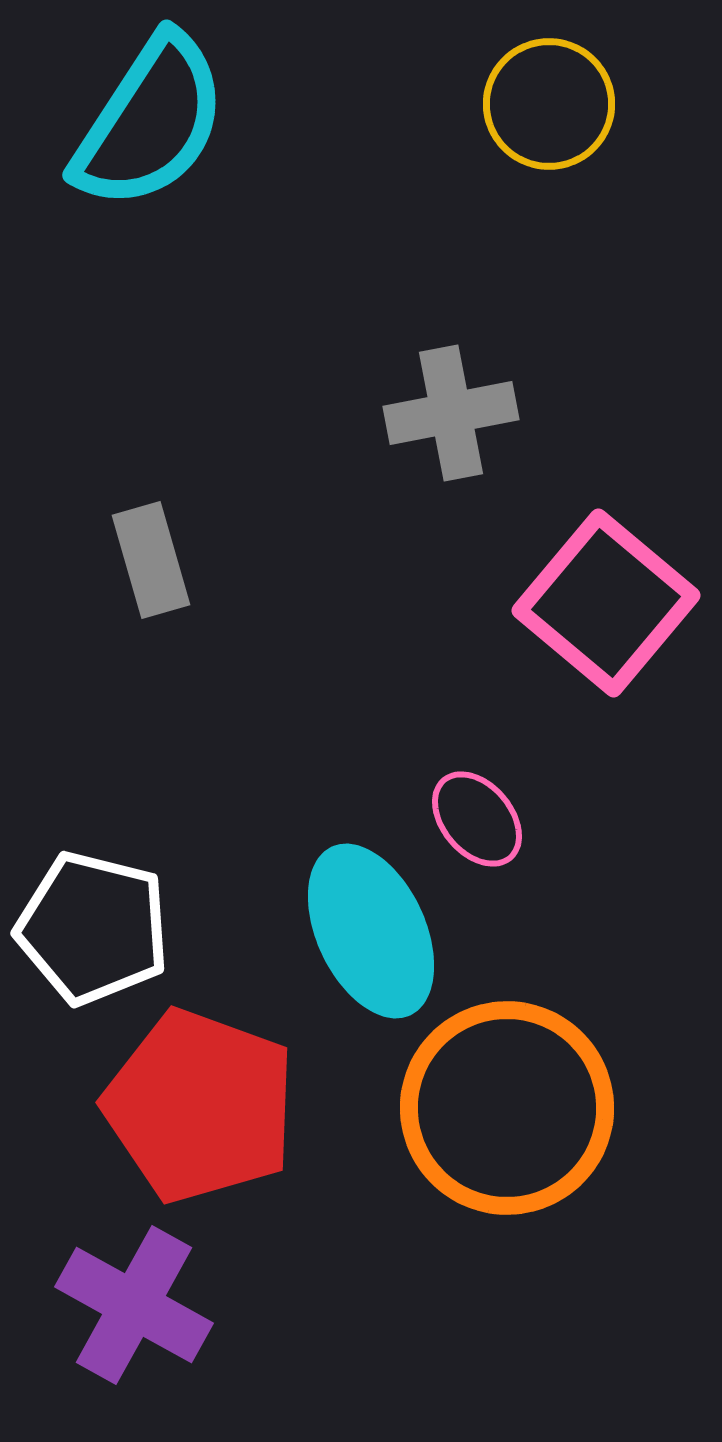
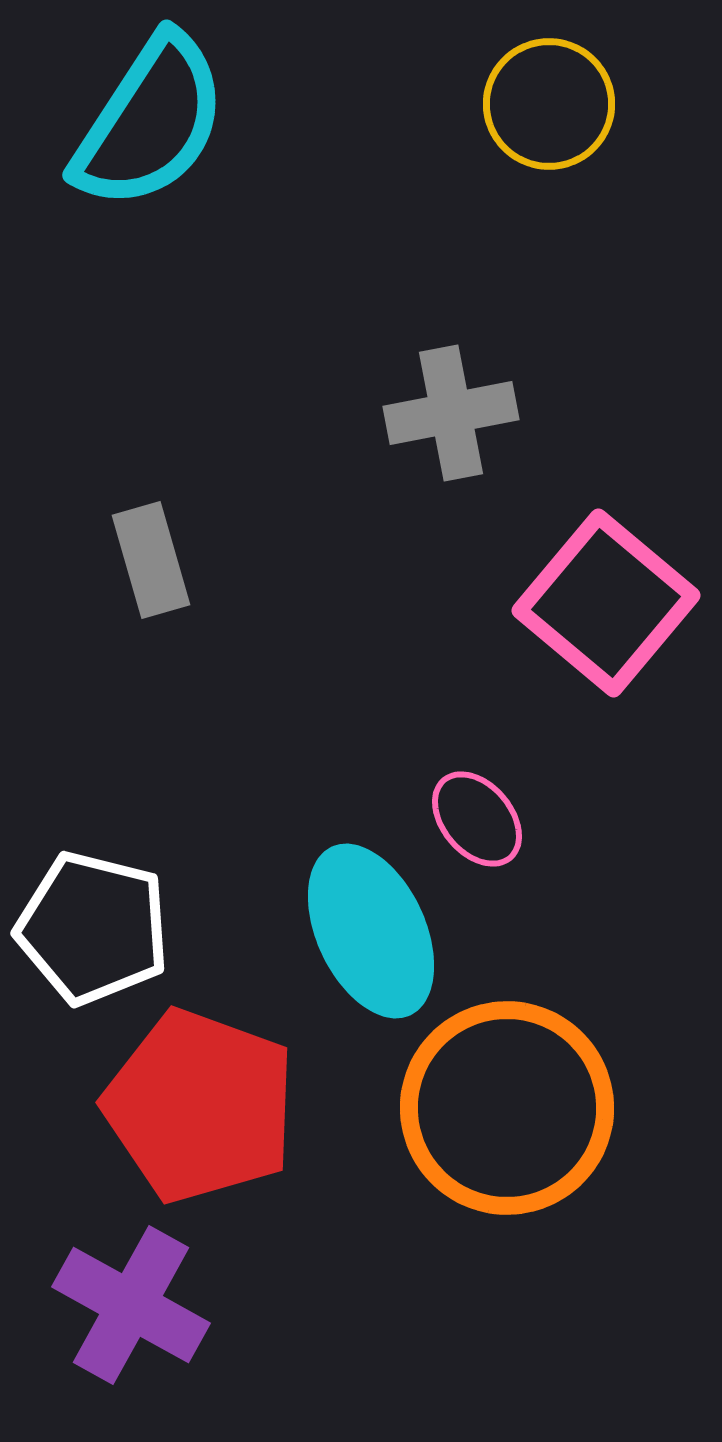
purple cross: moved 3 px left
